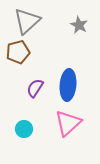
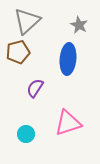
blue ellipse: moved 26 px up
pink triangle: rotated 24 degrees clockwise
cyan circle: moved 2 px right, 5 px down
